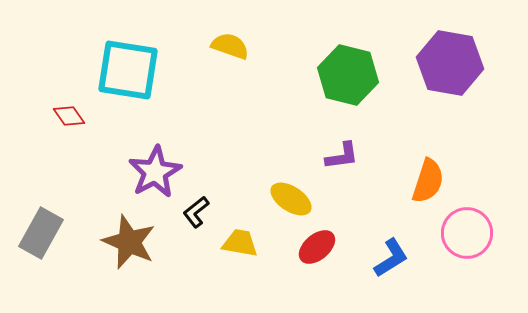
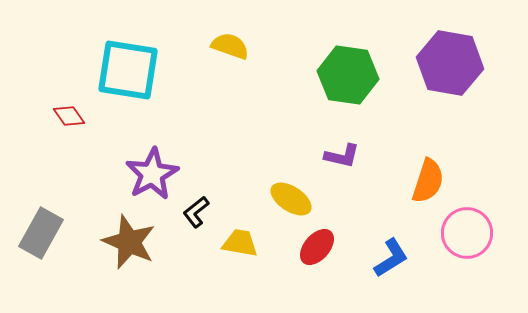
green hexagon: rotated 6 degrees counterclockwise
purple L-shape: rotated 21 degrees clockwise
purple star: moved 3 px left, 2 px down
red ellipse: rotated 9 degrees counterclockwise
